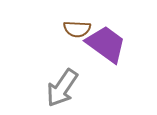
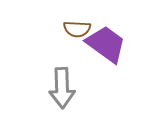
gray arrow: rotated 36 degrees counterclockwise
